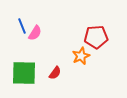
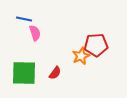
blue line: moved 2 px right, 7 px up; rotated 56 degrees counterclockwise
pink semicircle: rotated 49 degrees counterclockwise
red pentagon: moved 8 px down
